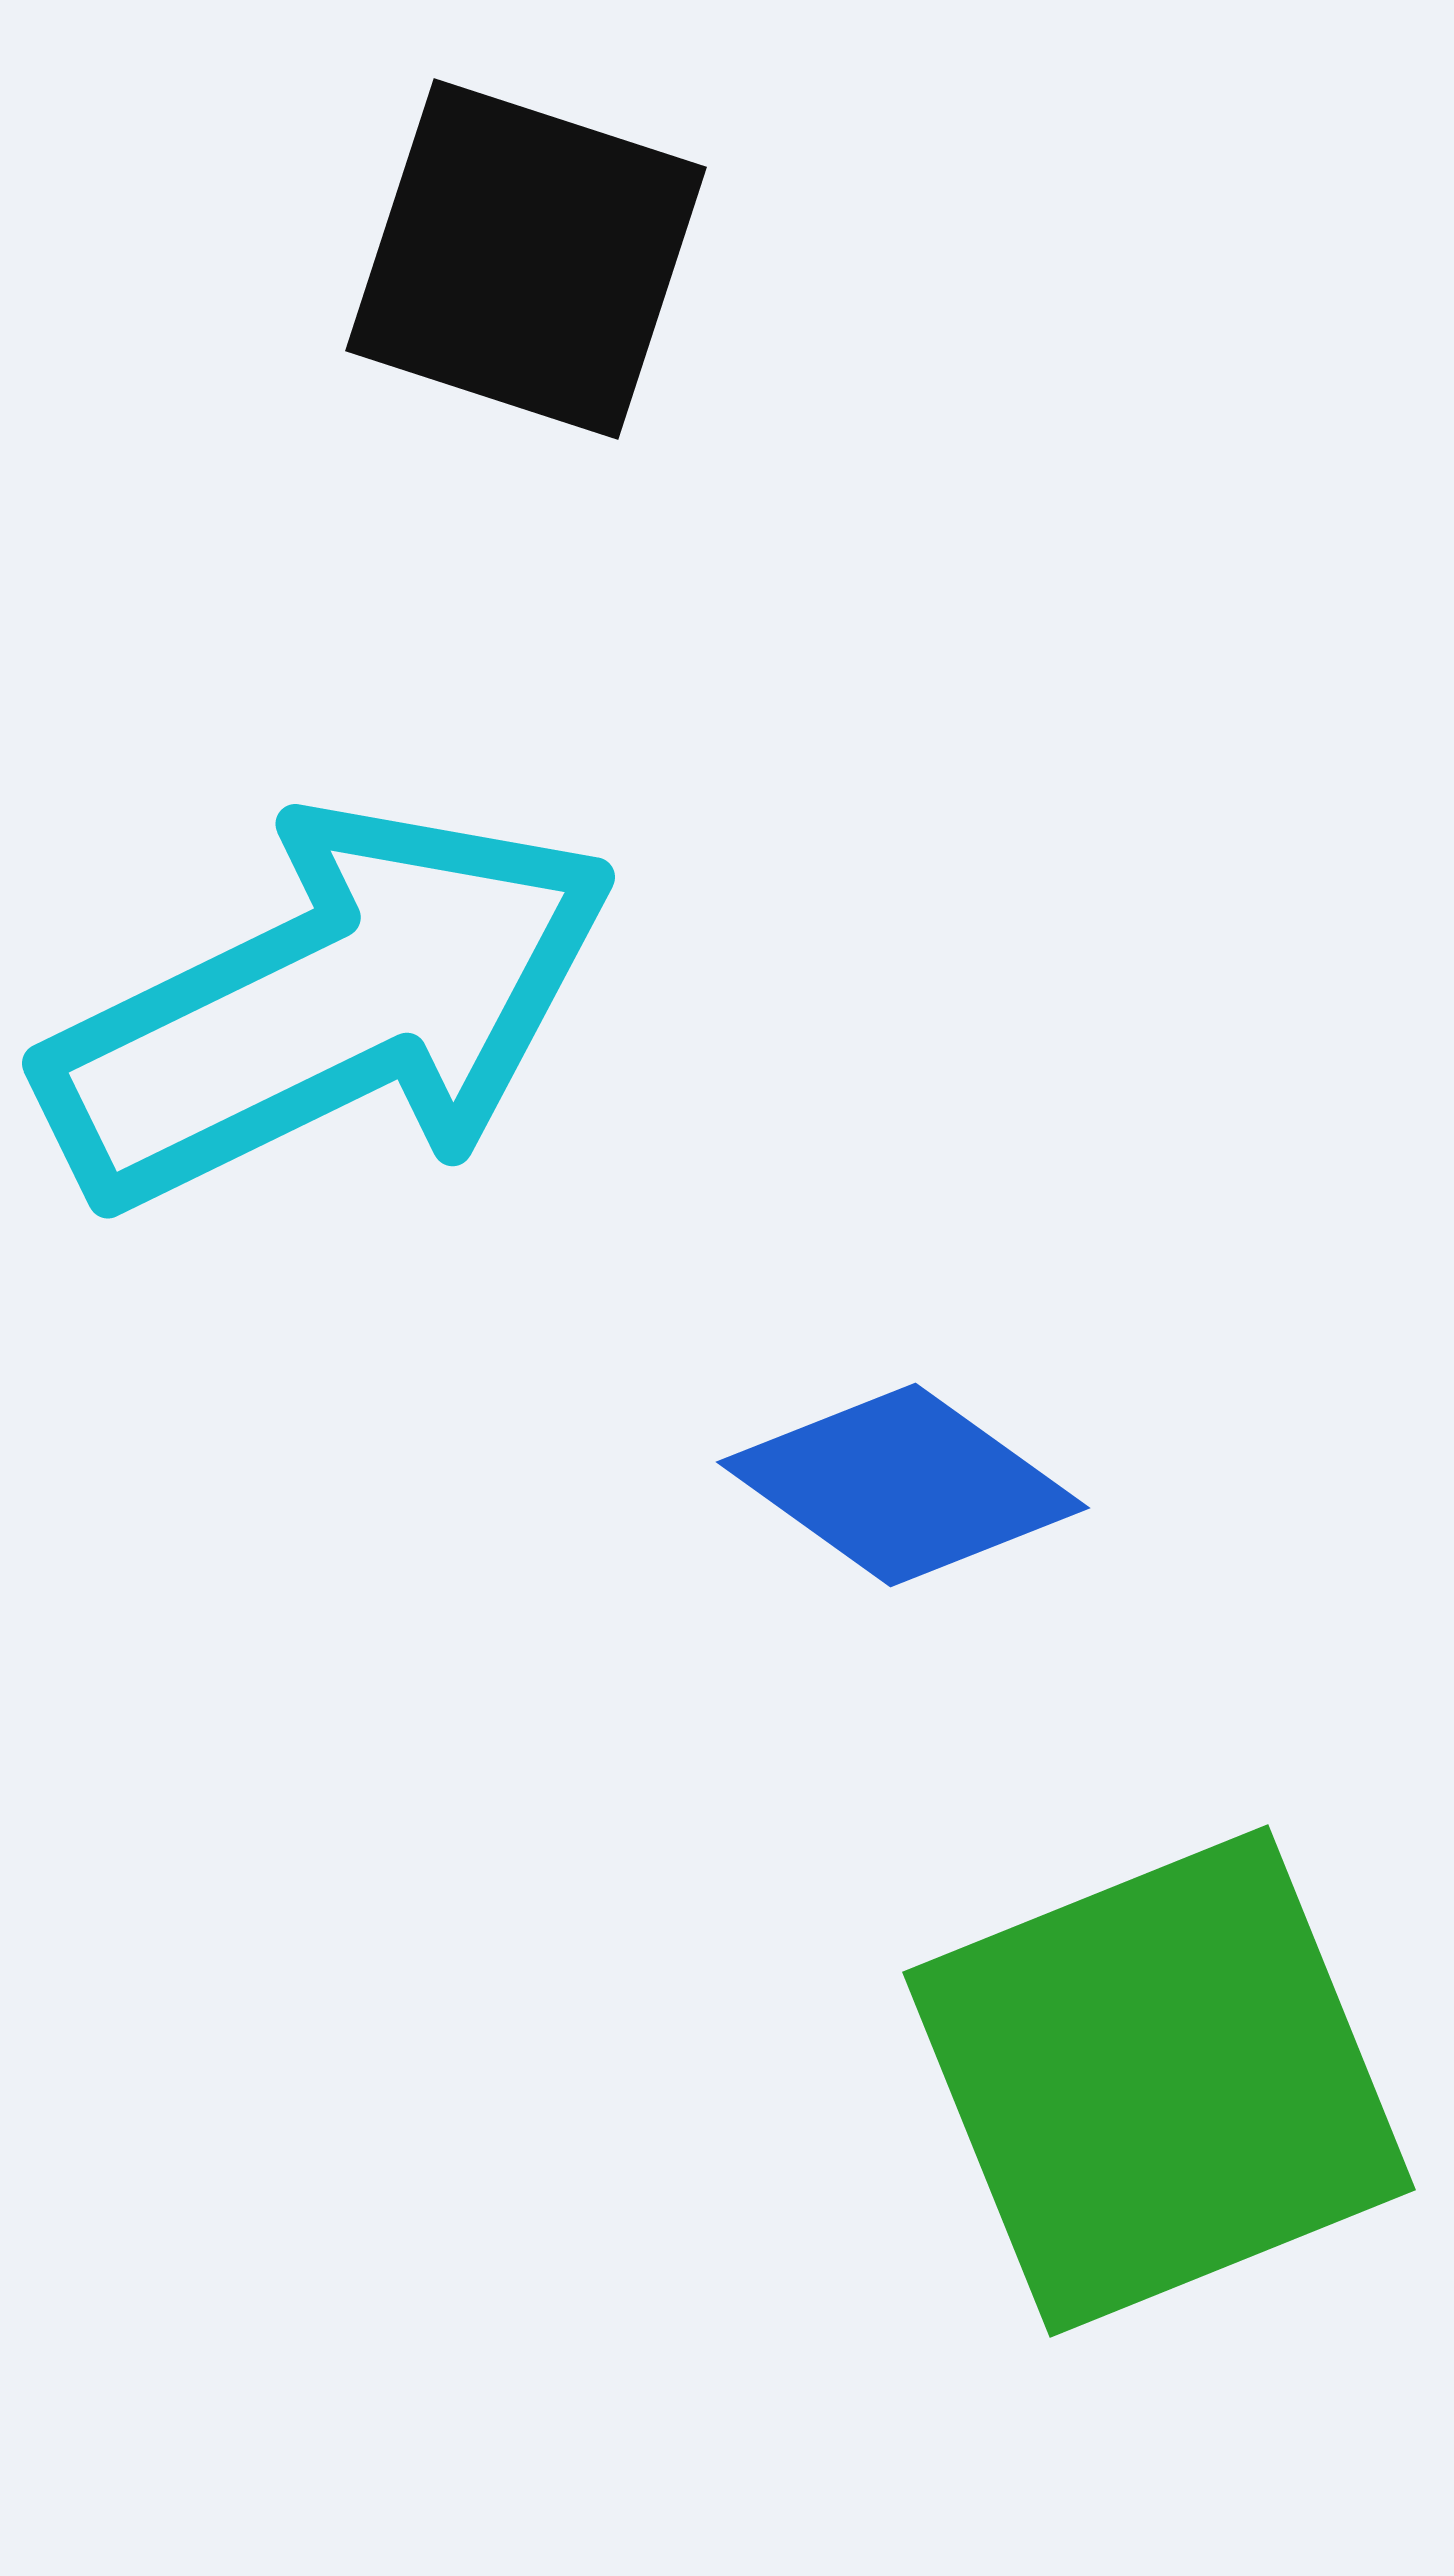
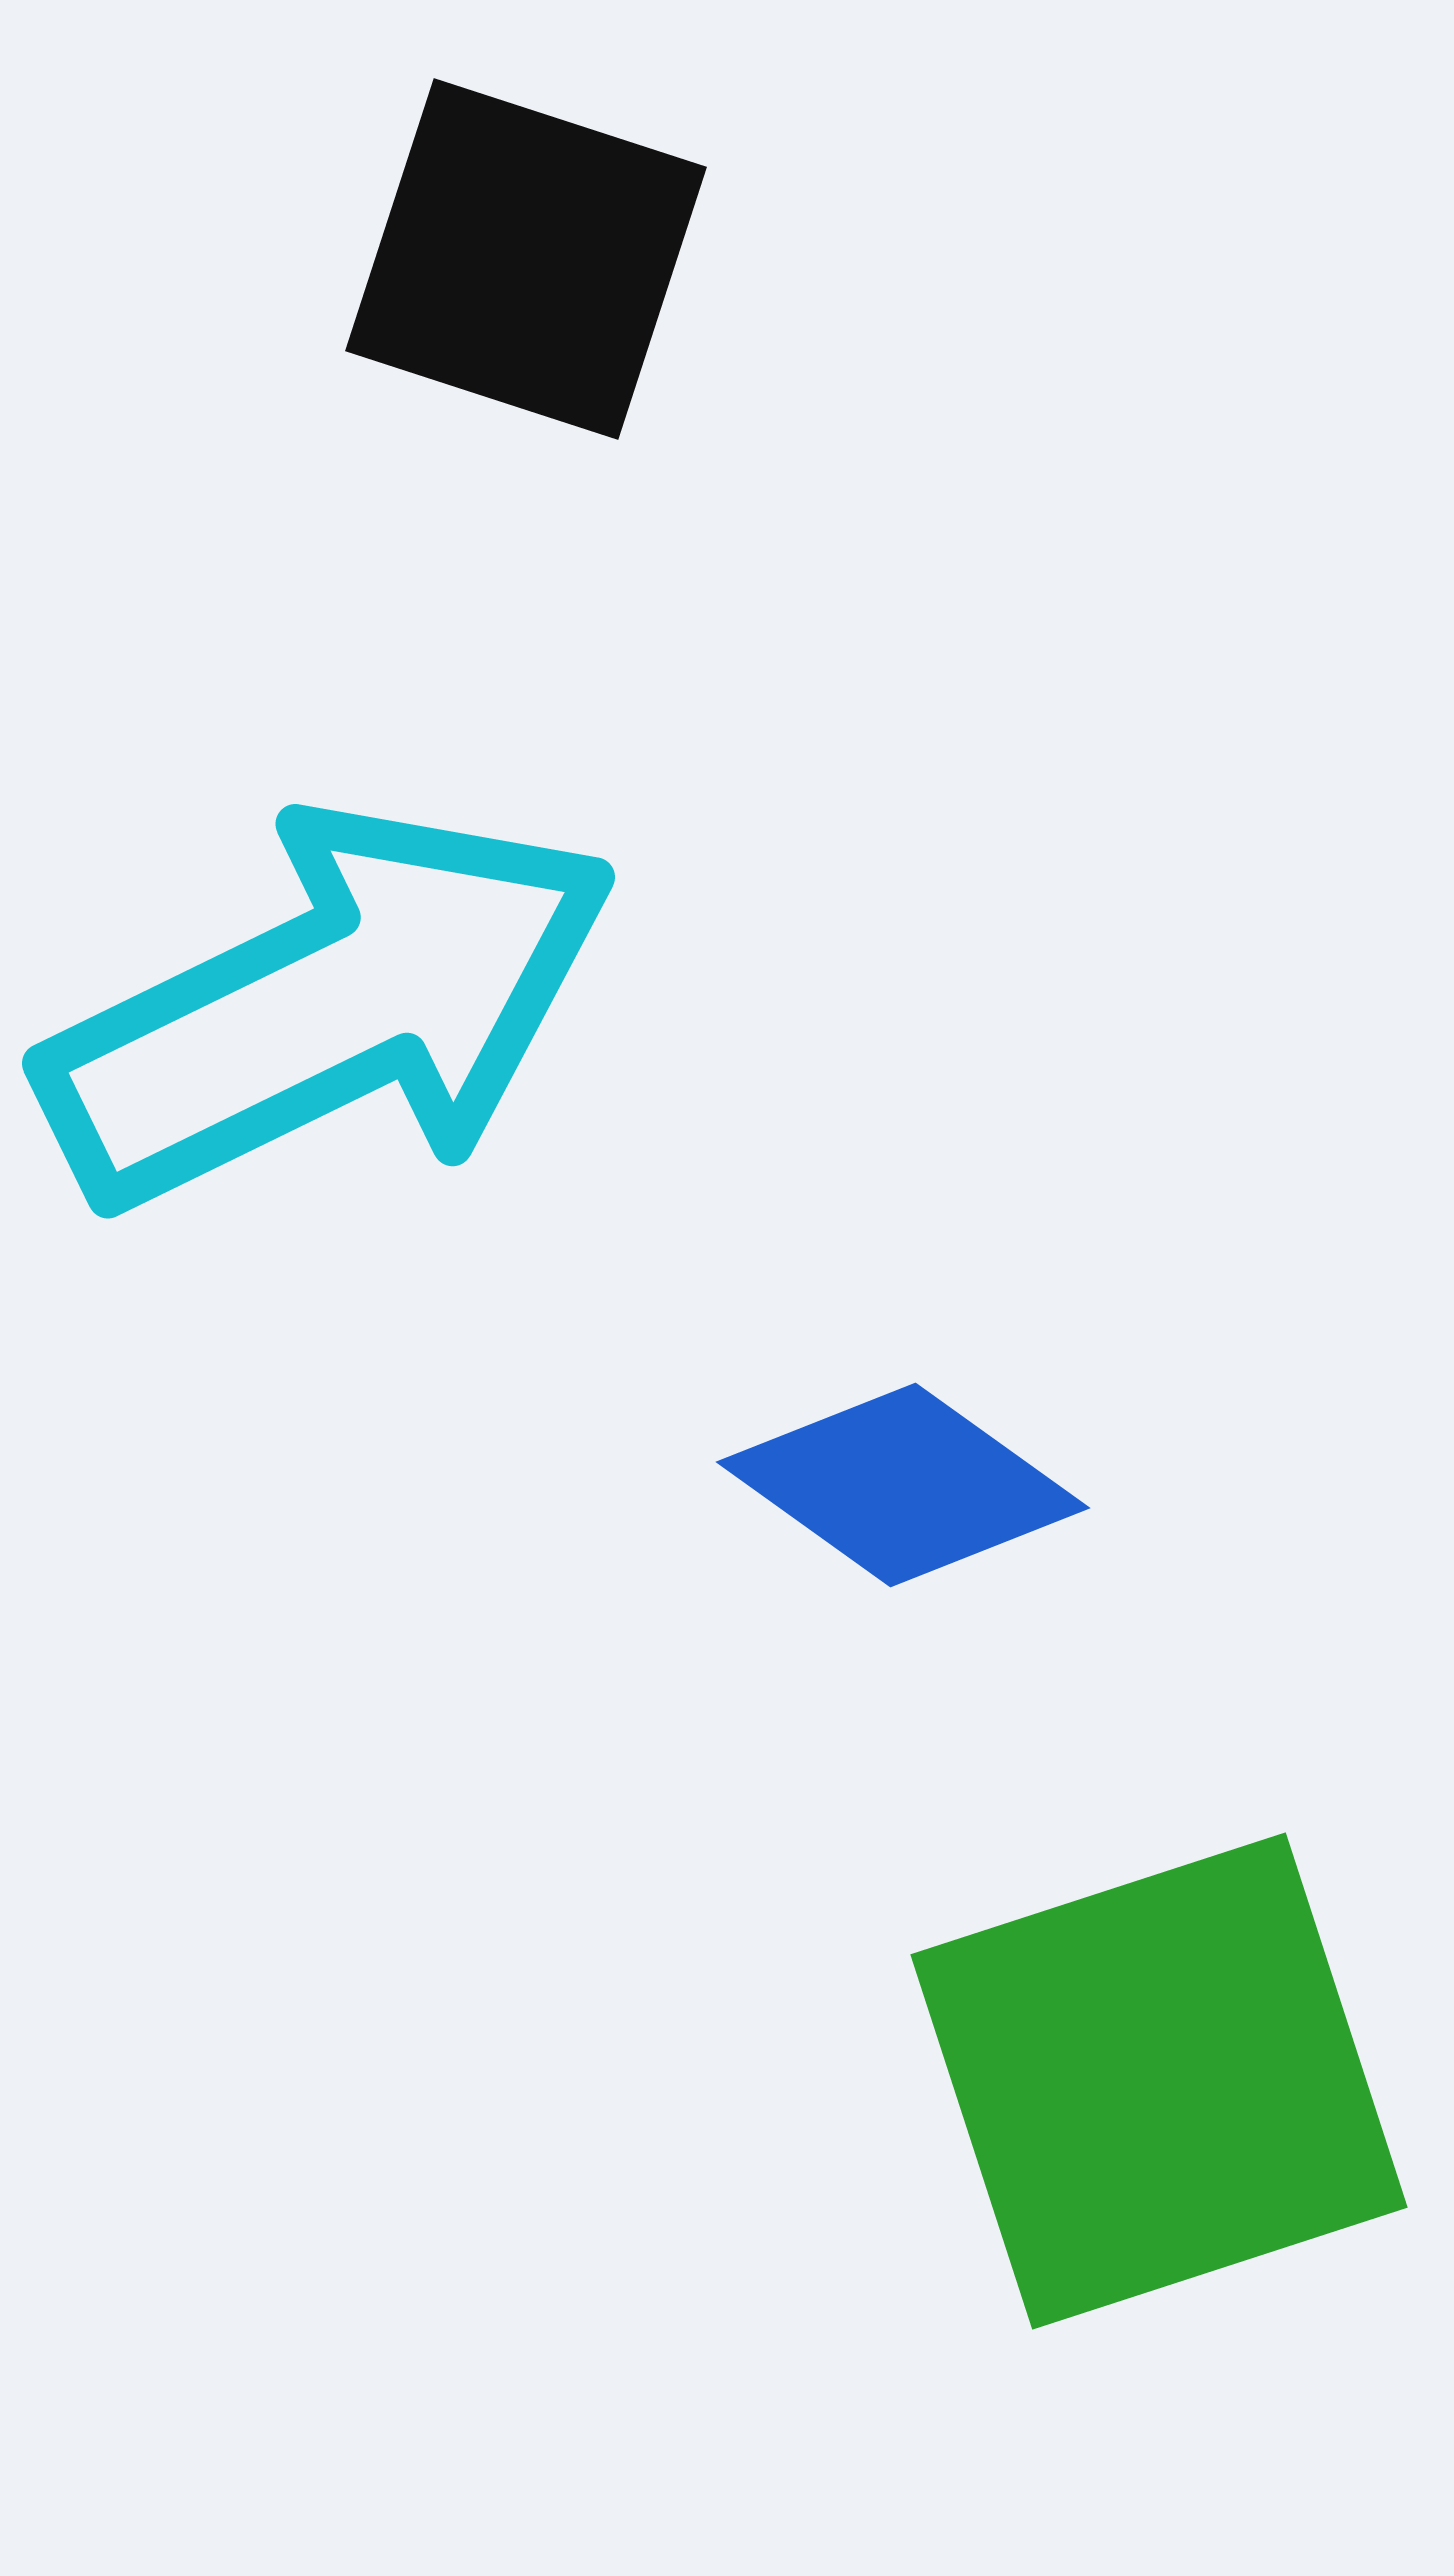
green square: rotated 4 degrees clockwise
